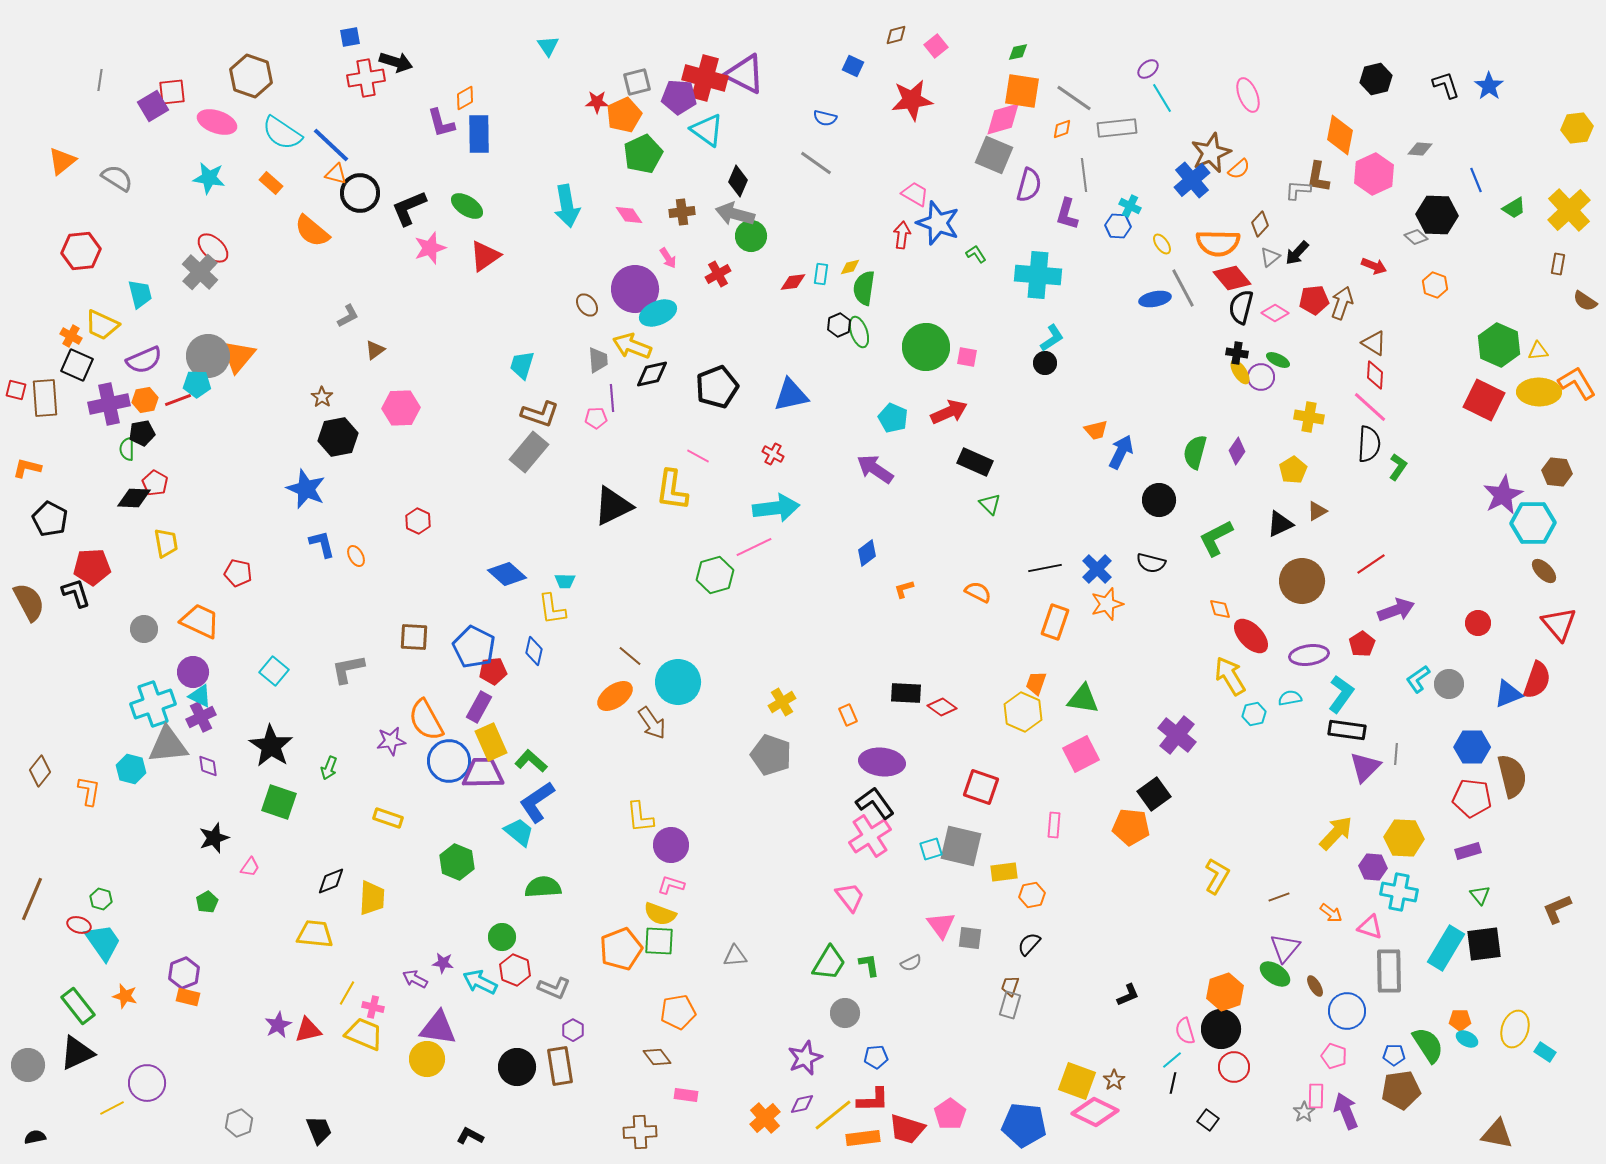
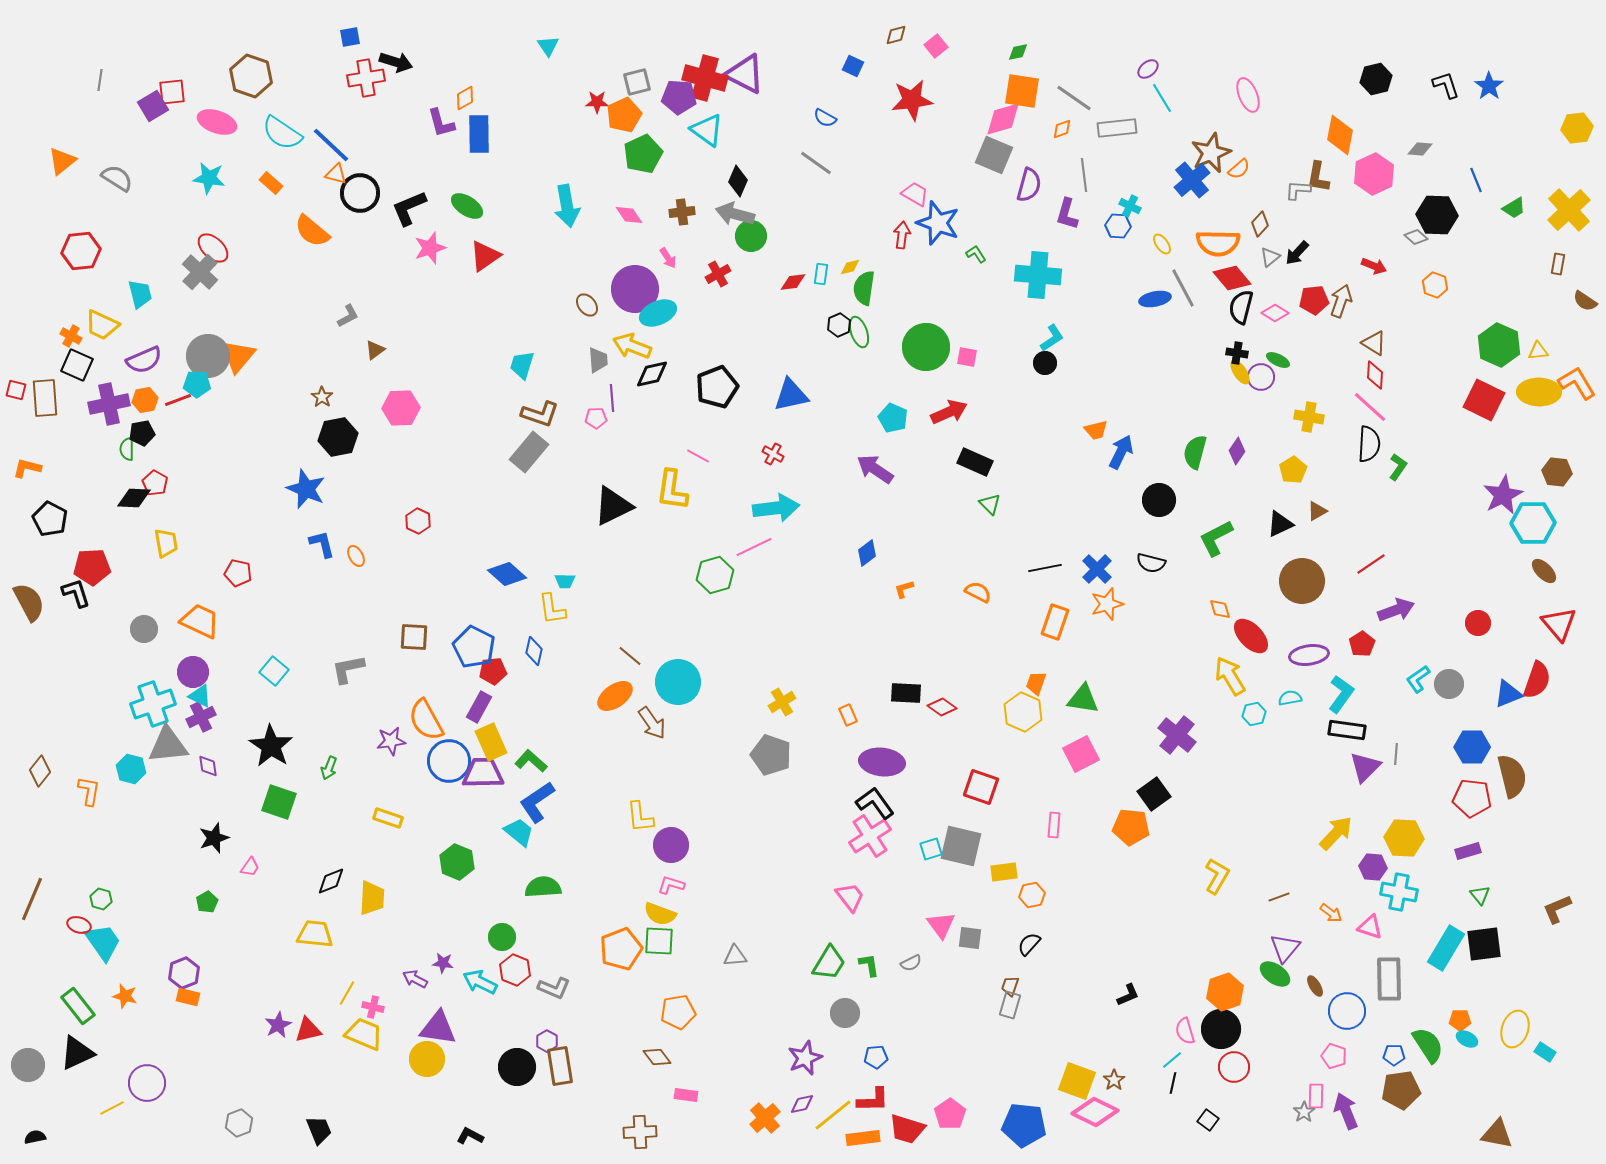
blue semicircle at (825, 118): rotated 15 degrees clockwise
brown arrow at (1342, 303): moved 1 px left, 2 px up
gray rectangle at (1389, 971): moved 8 px down
purple hexagon at (573, 1030): moved 26 px left, 11 px down
